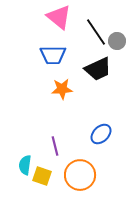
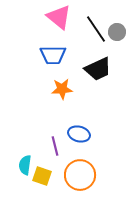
black line: moved 3 px up
gray circle: moved 9 px up
blue ellipse: moved 22 px left; rotated 60 degrees clockwise
